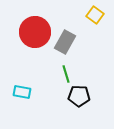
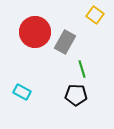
green line: moved 16 px right, 5 px up
cyan rectangle: rotated 18 degrees clockwise
black pentagon: moved 3 px left, 1 px up
